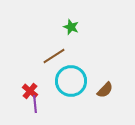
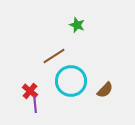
green star: moved 6 px right, 2 px up
